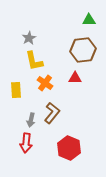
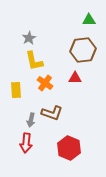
brown L-shape: rotated 70 degrees clockwise
